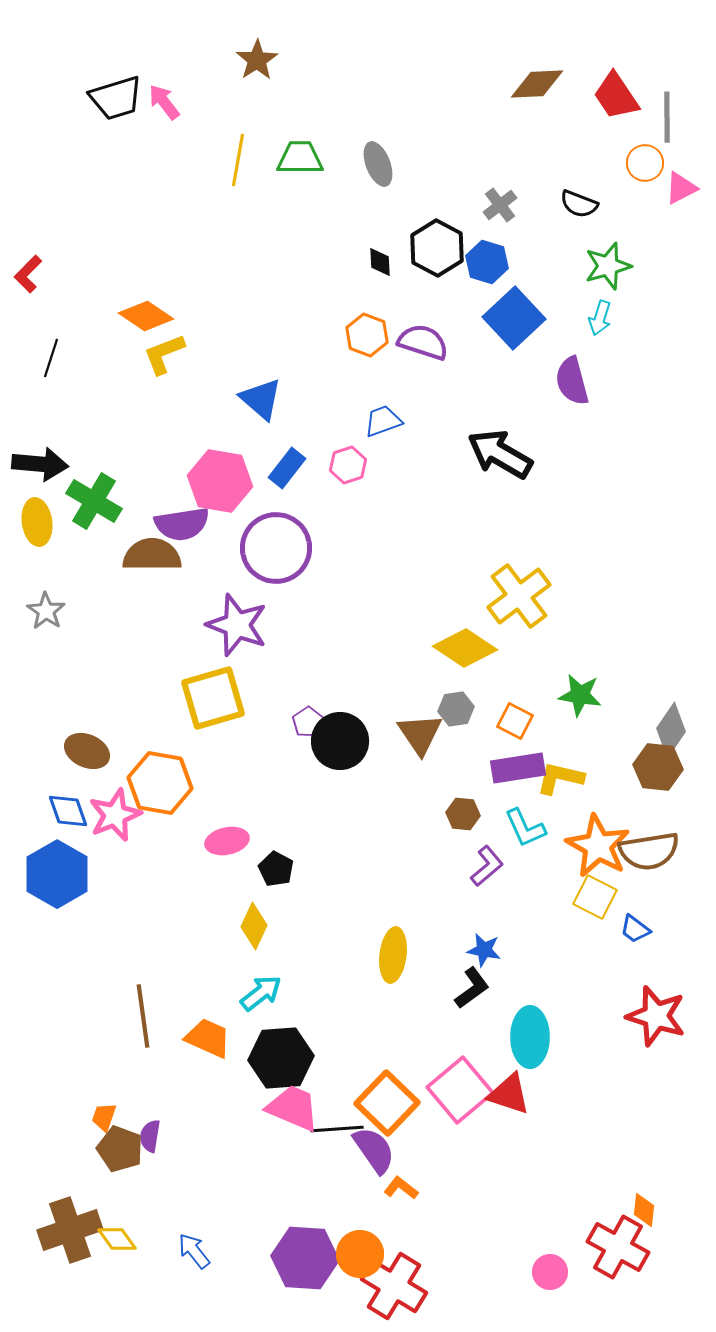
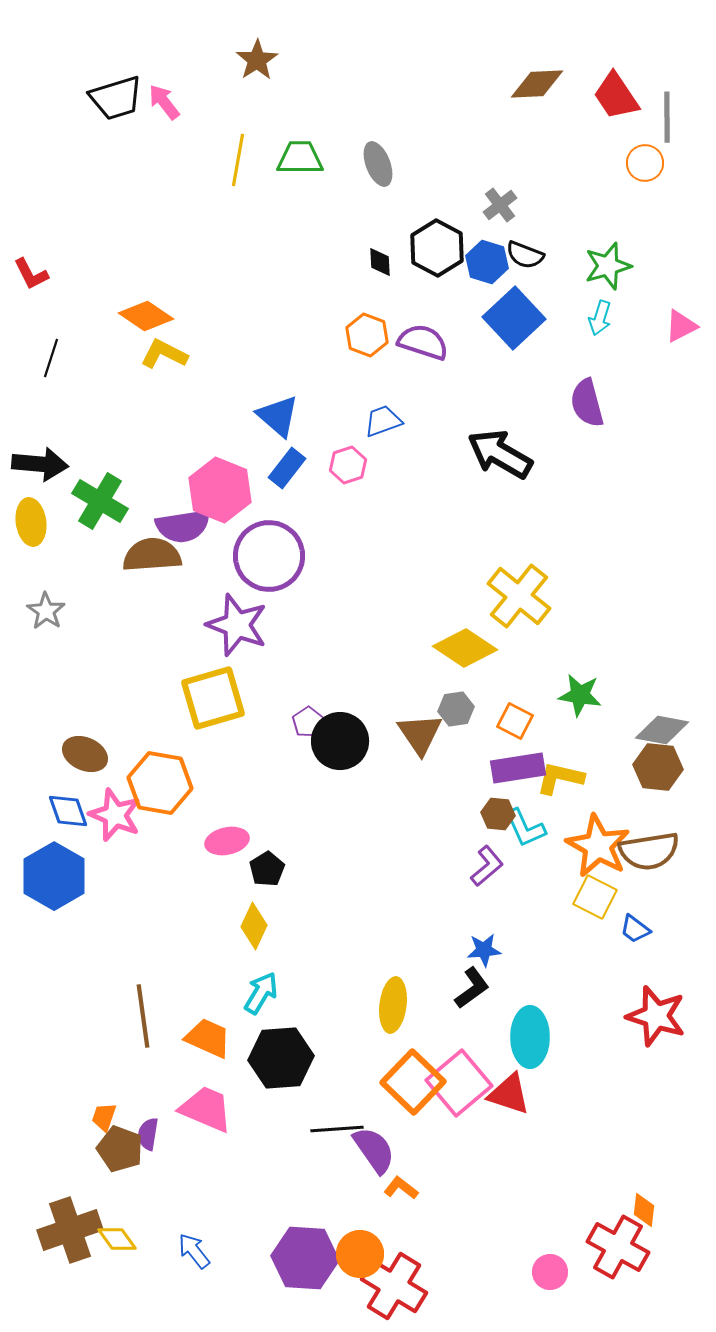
pink triangle at (681, 188): moved 138 px down
black semicircle at (579, 204): moved 54 px left, 51 px down
red L-shape at (28, 274): moved 3 px right; rotated 72 degrees counterclockwise
yellow L-shape at (164, 354): rotated 48 degrees clockwise
purple semicircle at (572, 381): moved 15 px right, 22 px down
blue triangle at (261, 399): moved 17 px right, 17 px down
pink hexagon at (220, 481): moved 9 px down; rotated 12 degrees clockwise
green cross at (94, 501): moved 6 px right
yellow ellipse at (37, 522): moved 6 px left
purple semicircle at (182, 524): moved 1 px right, 2 px down
purple circle at (276, 548): moved 7 px left, 8 px down
brown semicircle at (152, 555): rotated 4 degrees counterclockwise
yellow cross at (519, 596): rotated 14 degrees counterclockwise
gray diamond at (671, 730): moved 9 px left; rotated 66 degrees clockwise
brown ellipse at (87, 751): moved 2 px left, 3 px down
brown hexagon at (463, 814): moved 35 px right
pink star at (115, 815): rotated 28 degrees counterclockwise
black pentagon at (276, 869): moved 9 px left; rotated 12 degrees clockwise
blue hexagon at (57, 874): moved 3 px left, 2 px down
blue star at (484, 950): rotated 16 degrees counterclockwise
yellow ellipse at (393, 955): moved 50 px down
cyan arrow at (261, 993): rotated 21 degrees counterclockwise
pink square at (460, 1090): moved 1 px left, 7 px up
orange square at (387, 1103): moved 26 px right, 21 px up
pink trapezoid at (293, 1108): moved 87 px left, 1 px down
purple semicircle at (150, 1136): moved 2 px left, 2 px up
